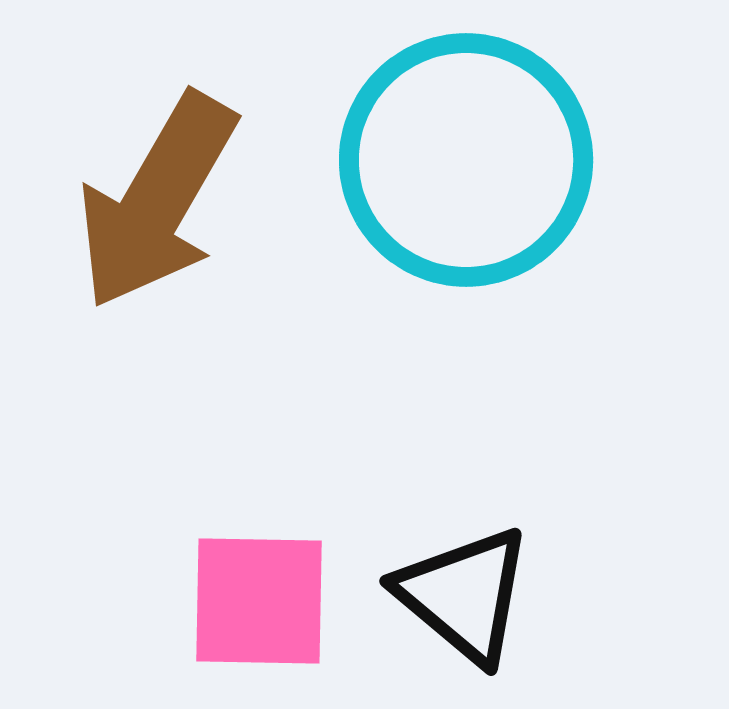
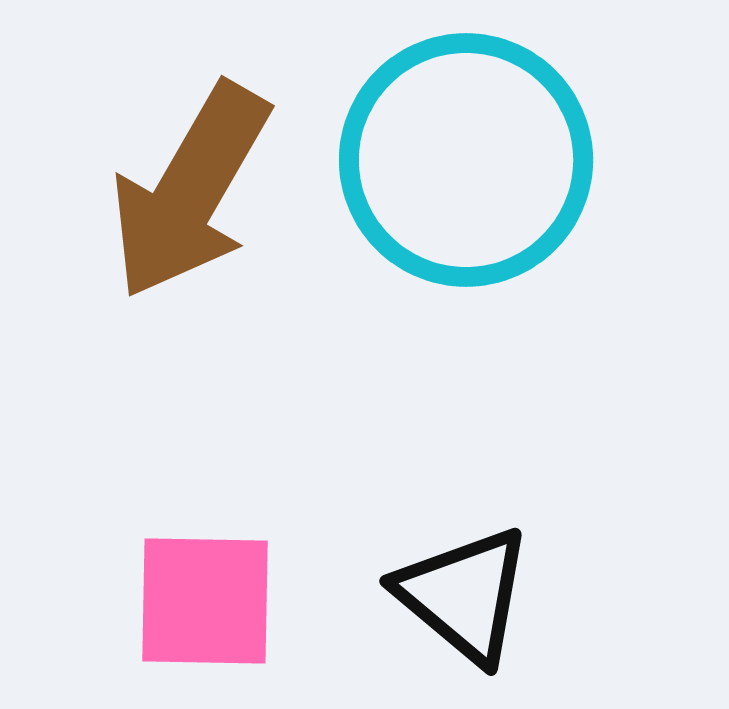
brown arrow: moved 33 px right, 10 px up
pink square: moved 54 px left
